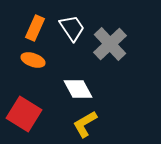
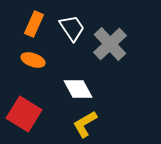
orange rectangle: moved 1 px left, 4 px up
